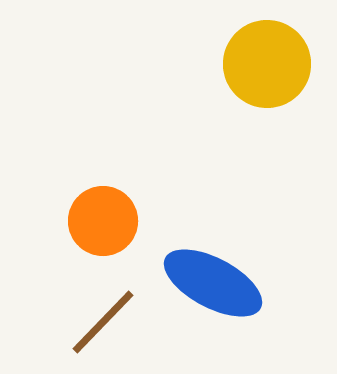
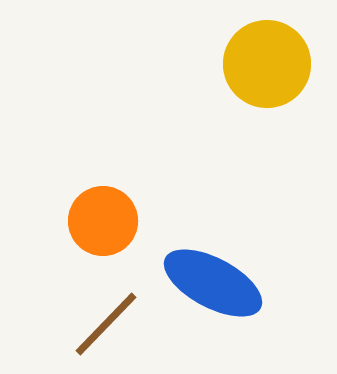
brown line: moved 3 px right, 2 px down
